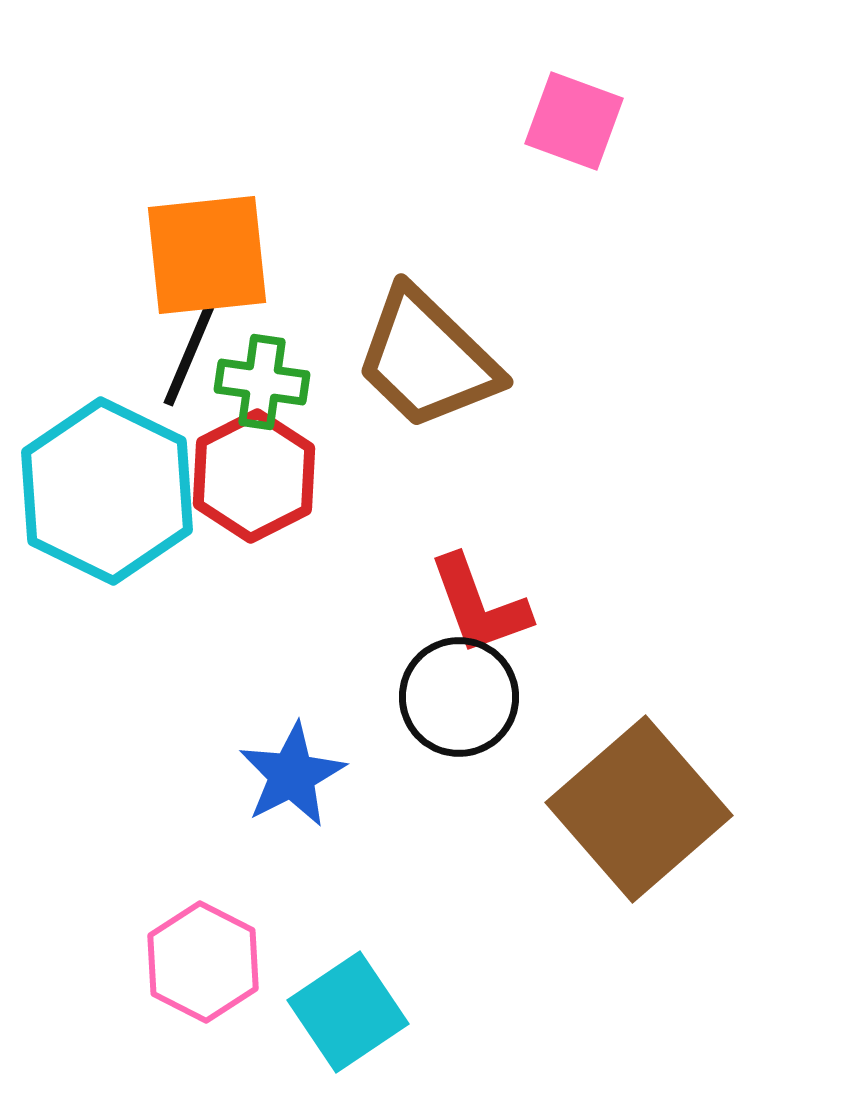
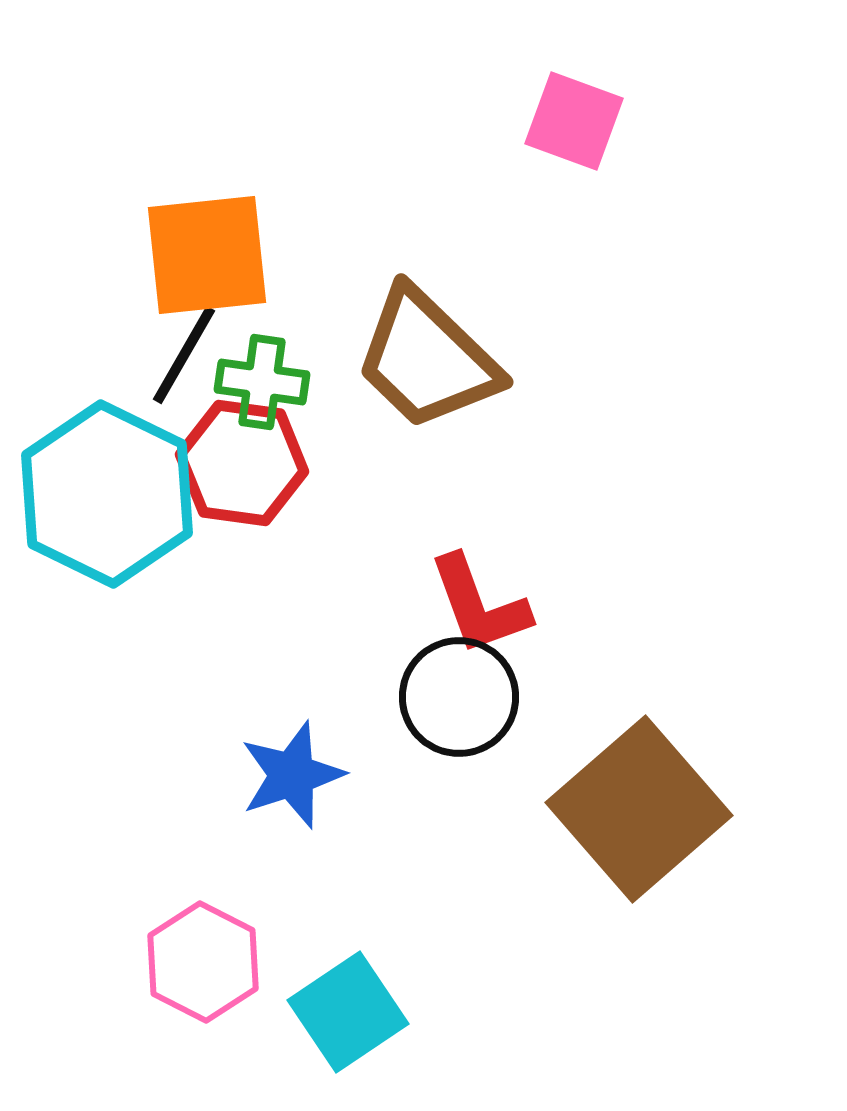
black line: moved 5 px left; rotated 7 degrees clockwise
red hexagon: moved 12 px left, 13 px up; rotated 25 degrees counterclockwise
cyan hexagon: moved 3 px down
blue star: rotated 9 degrees clockwise
